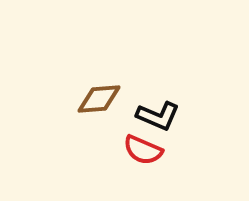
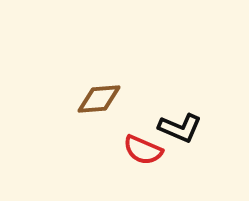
black L-shape: moved 22 px right, 12 px down
